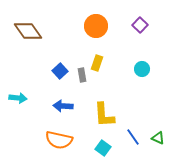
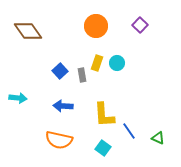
cyan circle: moved 25 px left, 6 px up
blue line: moved 4 px left, 6 px up
